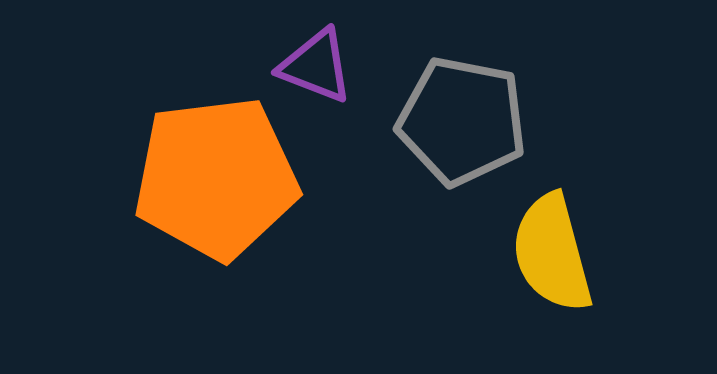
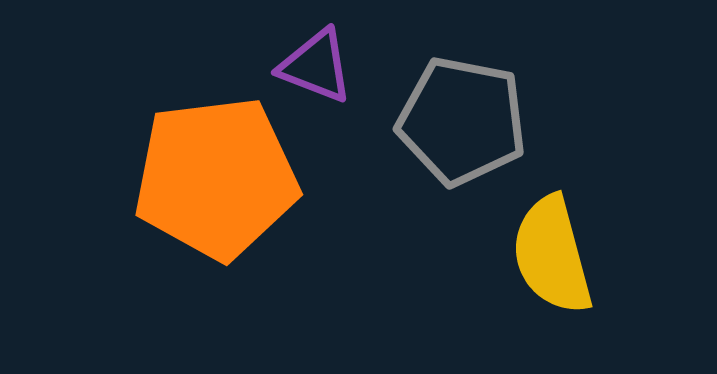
yellow semicircle: moved 2 px down
